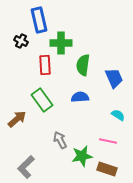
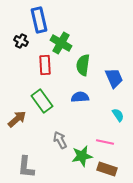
green cross: rotated 30 degrees clockwise
green rectangle: moved 1 px down
cyan semicircle: rotated 24 degrees clockwise
pink line: moved 3 px left, 1 px down
gray L-shape: rotated 40 degrees counterclockwise
